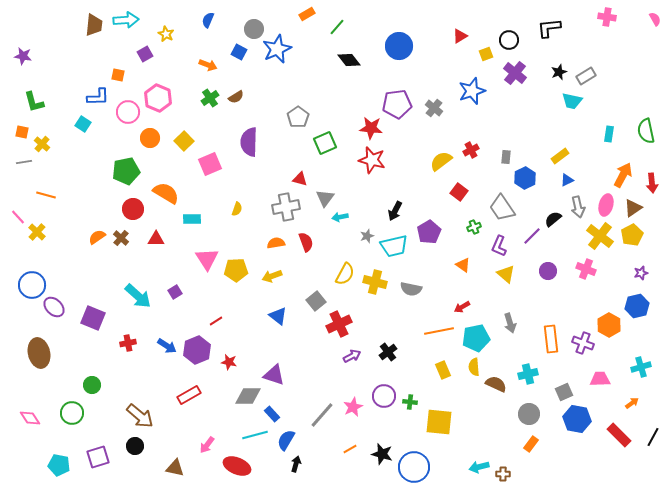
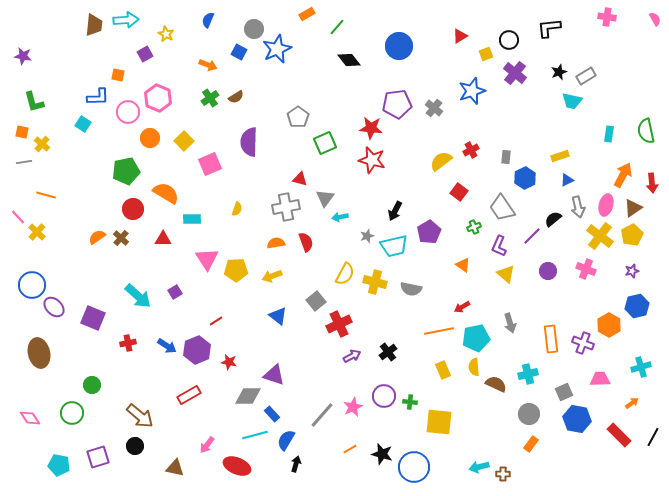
yellow rectangle at (560, 156): rotated 18 degrees clockwise
red triangle at (156, 239): moved 7 px right
purple star at (641, 273): moved 9 px left, 2 px up
